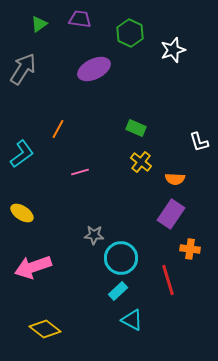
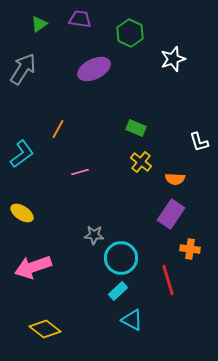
white star: moved 9 px down
